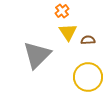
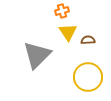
orange cross: rotated 24 degrees clockwise
